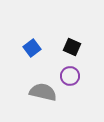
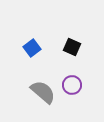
purple circle: moved 2 px right, 9 px down
gray semicircle: rotated 28 degrees clockwise
